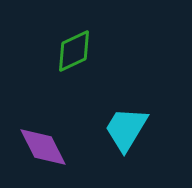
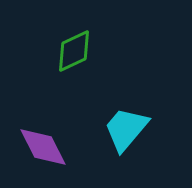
cyan trapezoid: rotated 9 degrees clockwise
